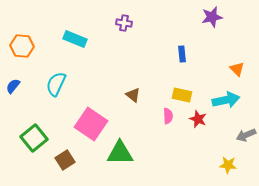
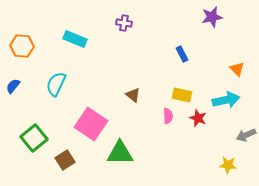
blue rectangle: rotated 21 degrees counterclockwise
red star: moved 1 px up
